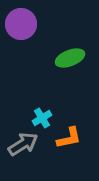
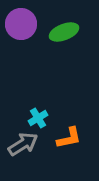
green ellipse: moved 6 px left, 26 px up
cyan cross: moved 4 px left
